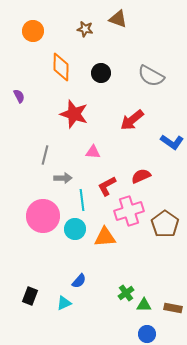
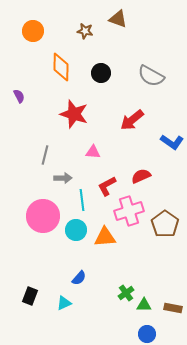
brown star: moved 2 px down
cyan circle: moved 1 px right, 1 px down
blue semicircle: moved 3 px up
